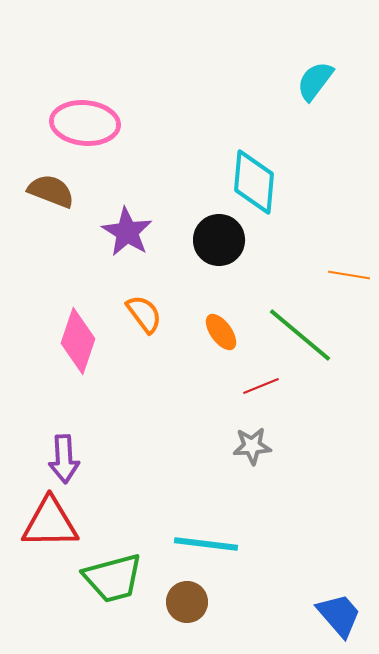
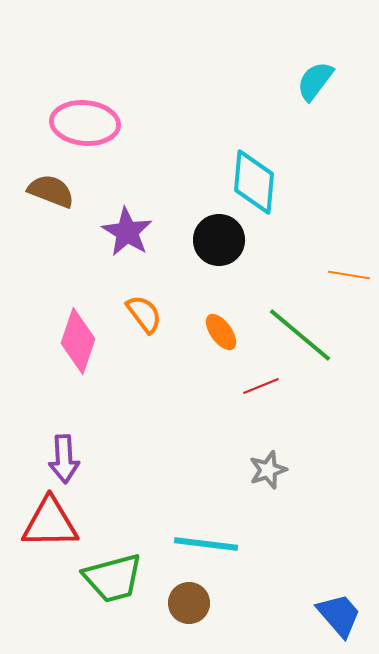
gray star: moved 16 px right, 24 px down; rotated 15 degrees counterclockwise
brown circle: moved 2 px right, 1 px down
